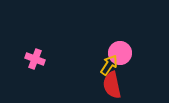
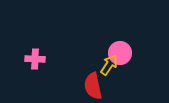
pink cross: rotated 18 degrees counterclockwise
red semicircle: moved 19 px left, 1 px down
